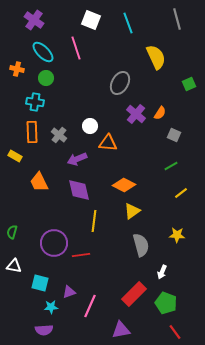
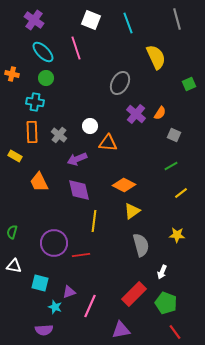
orange cross at (17, 69): moved 5 px left, 5 px down
cyan star at (51, 307): moved 4 px right; rotated 24 degrees clockwise
